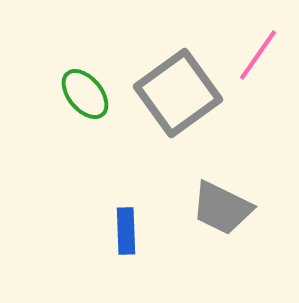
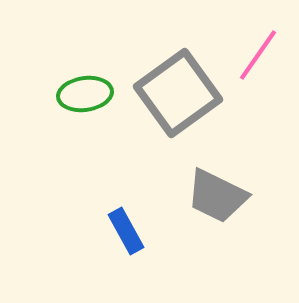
green ellipse: rotated 58 degrees counterclockwise
gray trapezoid: moved 5 px left, 12 px up
blue rectangle: rotated 27 degrees counterclockwise
